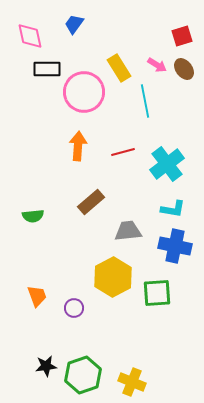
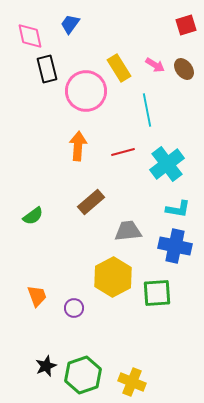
blue trapezoid: moved 4 px left
red square: moved 4 px right, 11 px up
pink arrow: moved 2 px left
black rectangle: rotated 76 degrees clockwise
pink circle: moved 2 px right, 1 px up
cyan line: moved 2 px right, 9 px down
cyan L-shape: moved 5 px right
green semicircle: rotated 30 degrees counterclockwise
black star: rotated 15 degrees counterclockwise
